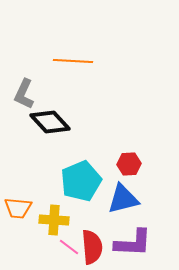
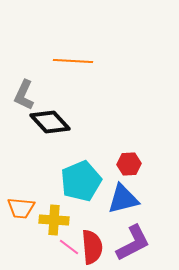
gray L-shape: moved 1 px down
orange trapezoid: moved 3 px right
purple L-shape: rotated 30 degrees counterclockwise
